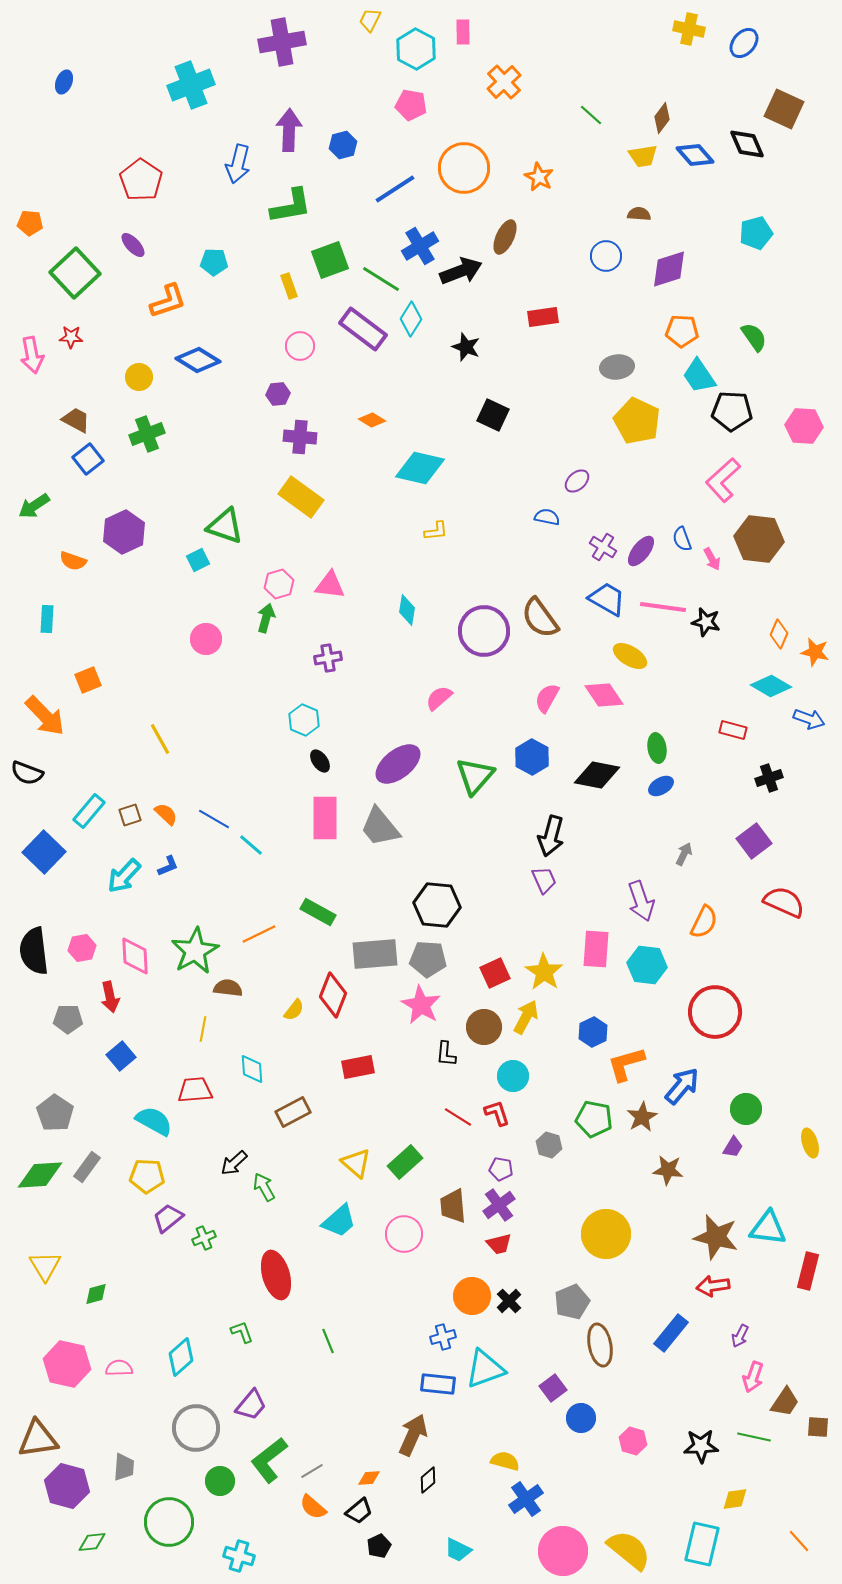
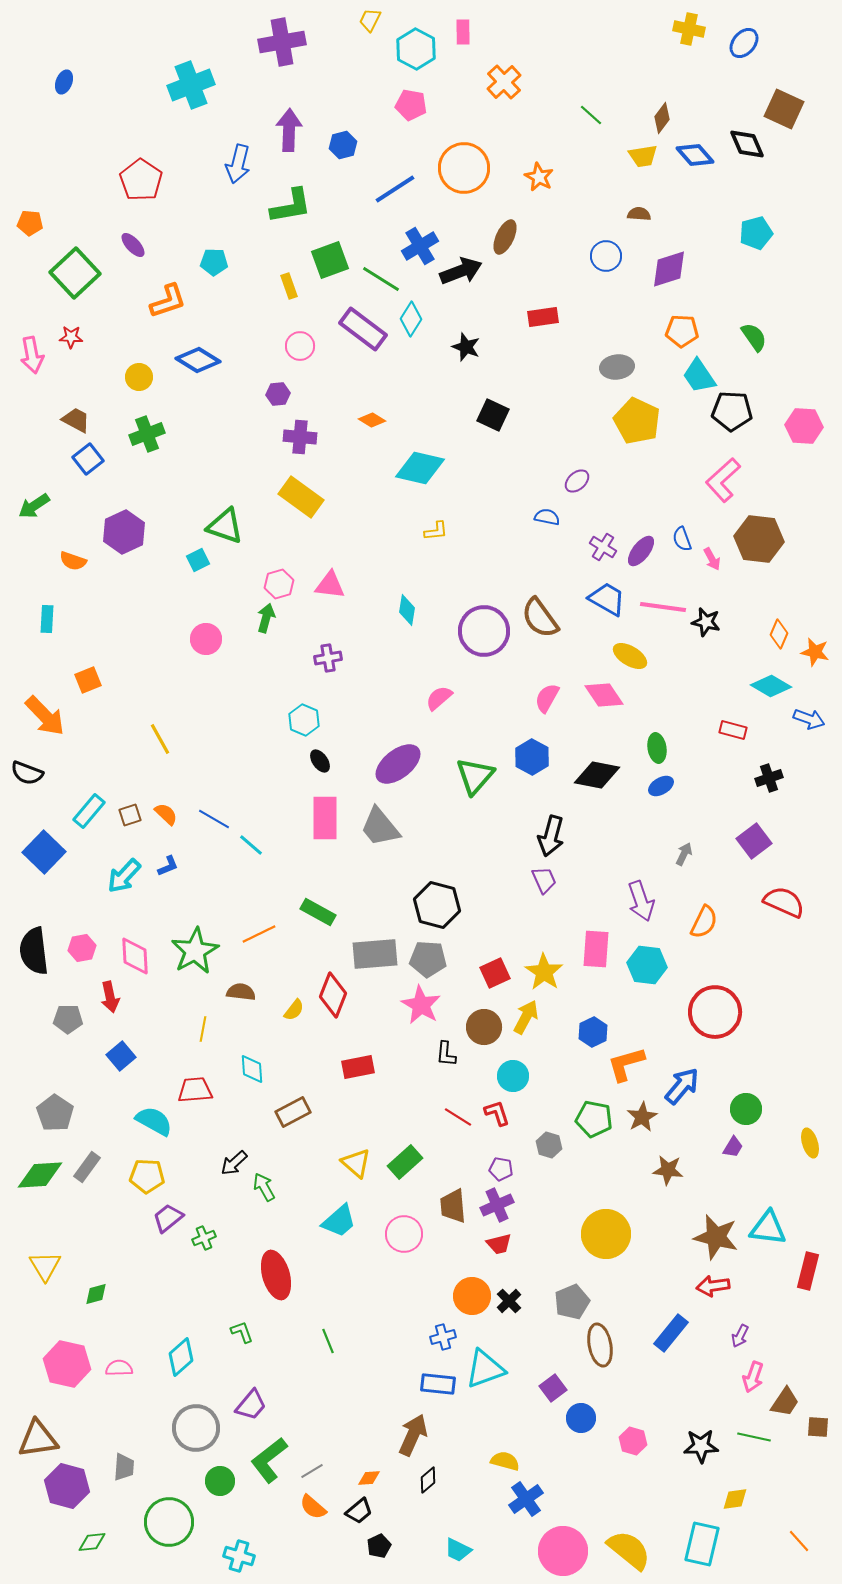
black hexagon at (437, 905): rotated 9 degrees clockwise
brown semicircle at (228, 988): moved 13 px right, 4 px down
purple cross at (499, 1205): moved 2 px left; rotated 12 degrees clockwise
